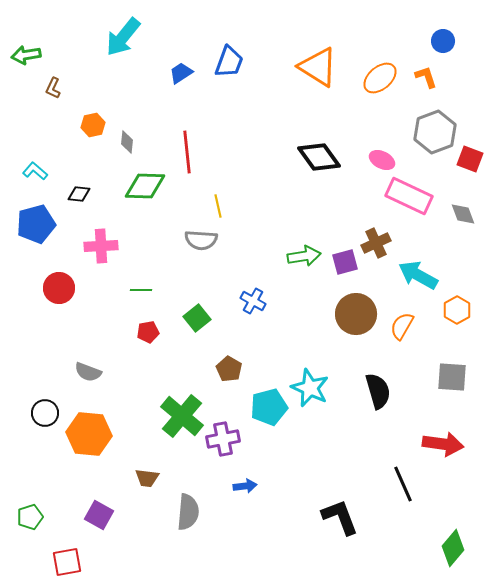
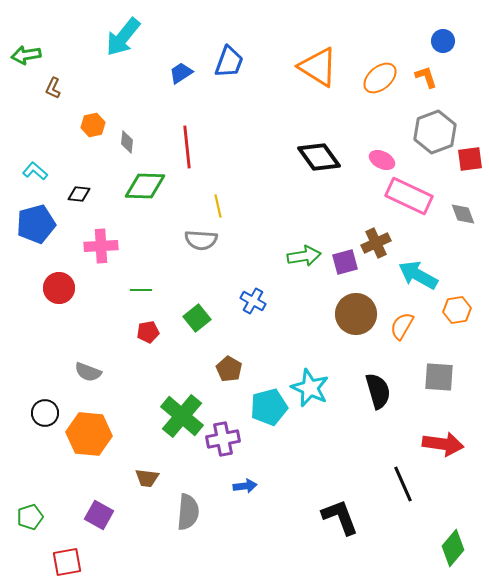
red line at (187, 152): moved 5 px up
red square at (470, 159): rotated 28 degrees counterclockwise
orange hexagon at (457, 310): rotated 20 degrees clockwise
gray square at (452, 377): moved 13 px left
